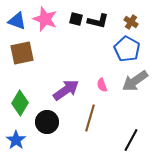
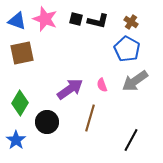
purple arrow: moved 4 px right, 1 px up
